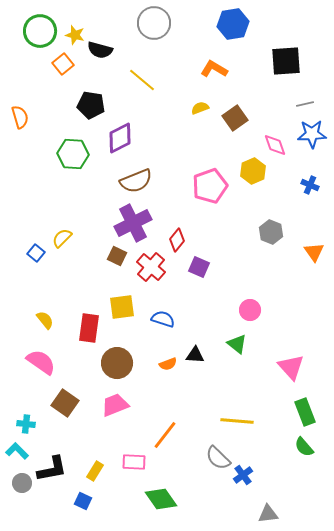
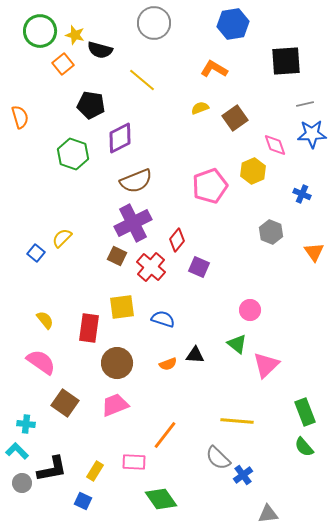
green hexagon at (73, 154): rotated 16 degrees clockwise
blue cross at (310, 185): moved 8 px left, 9 px down
pink triangle at (291, 367): moved 25 px left, 2 px up; rotated 28 degrees clockwise
